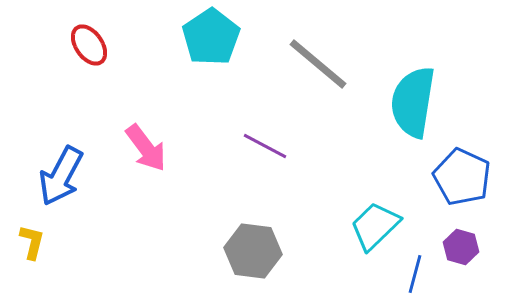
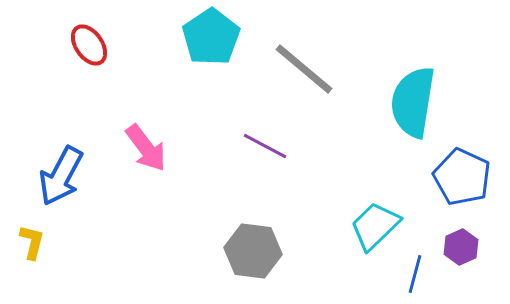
gray line: moved 14 px left, 5 px down
purple hexagon: rotated 20 degrees clockwise
